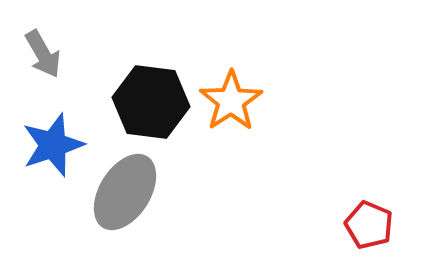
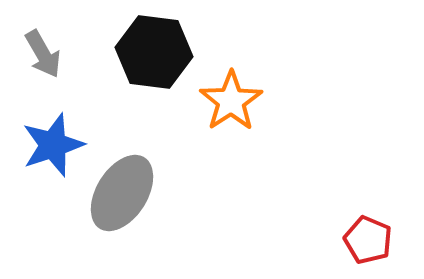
black hexagon: moved 3 px right, 50 px up
gray ellipse: moved 3 px left, 1 px down
red pentagon: moved 1 px left, 15 px down
